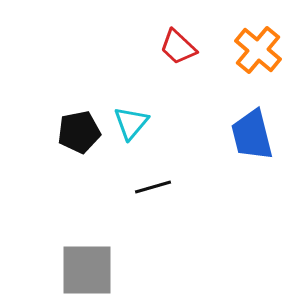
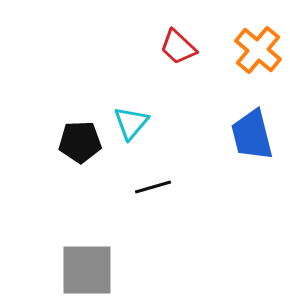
black pentagon: moved 1 px right, 10 px down; rotated 9 degrees clockwise
